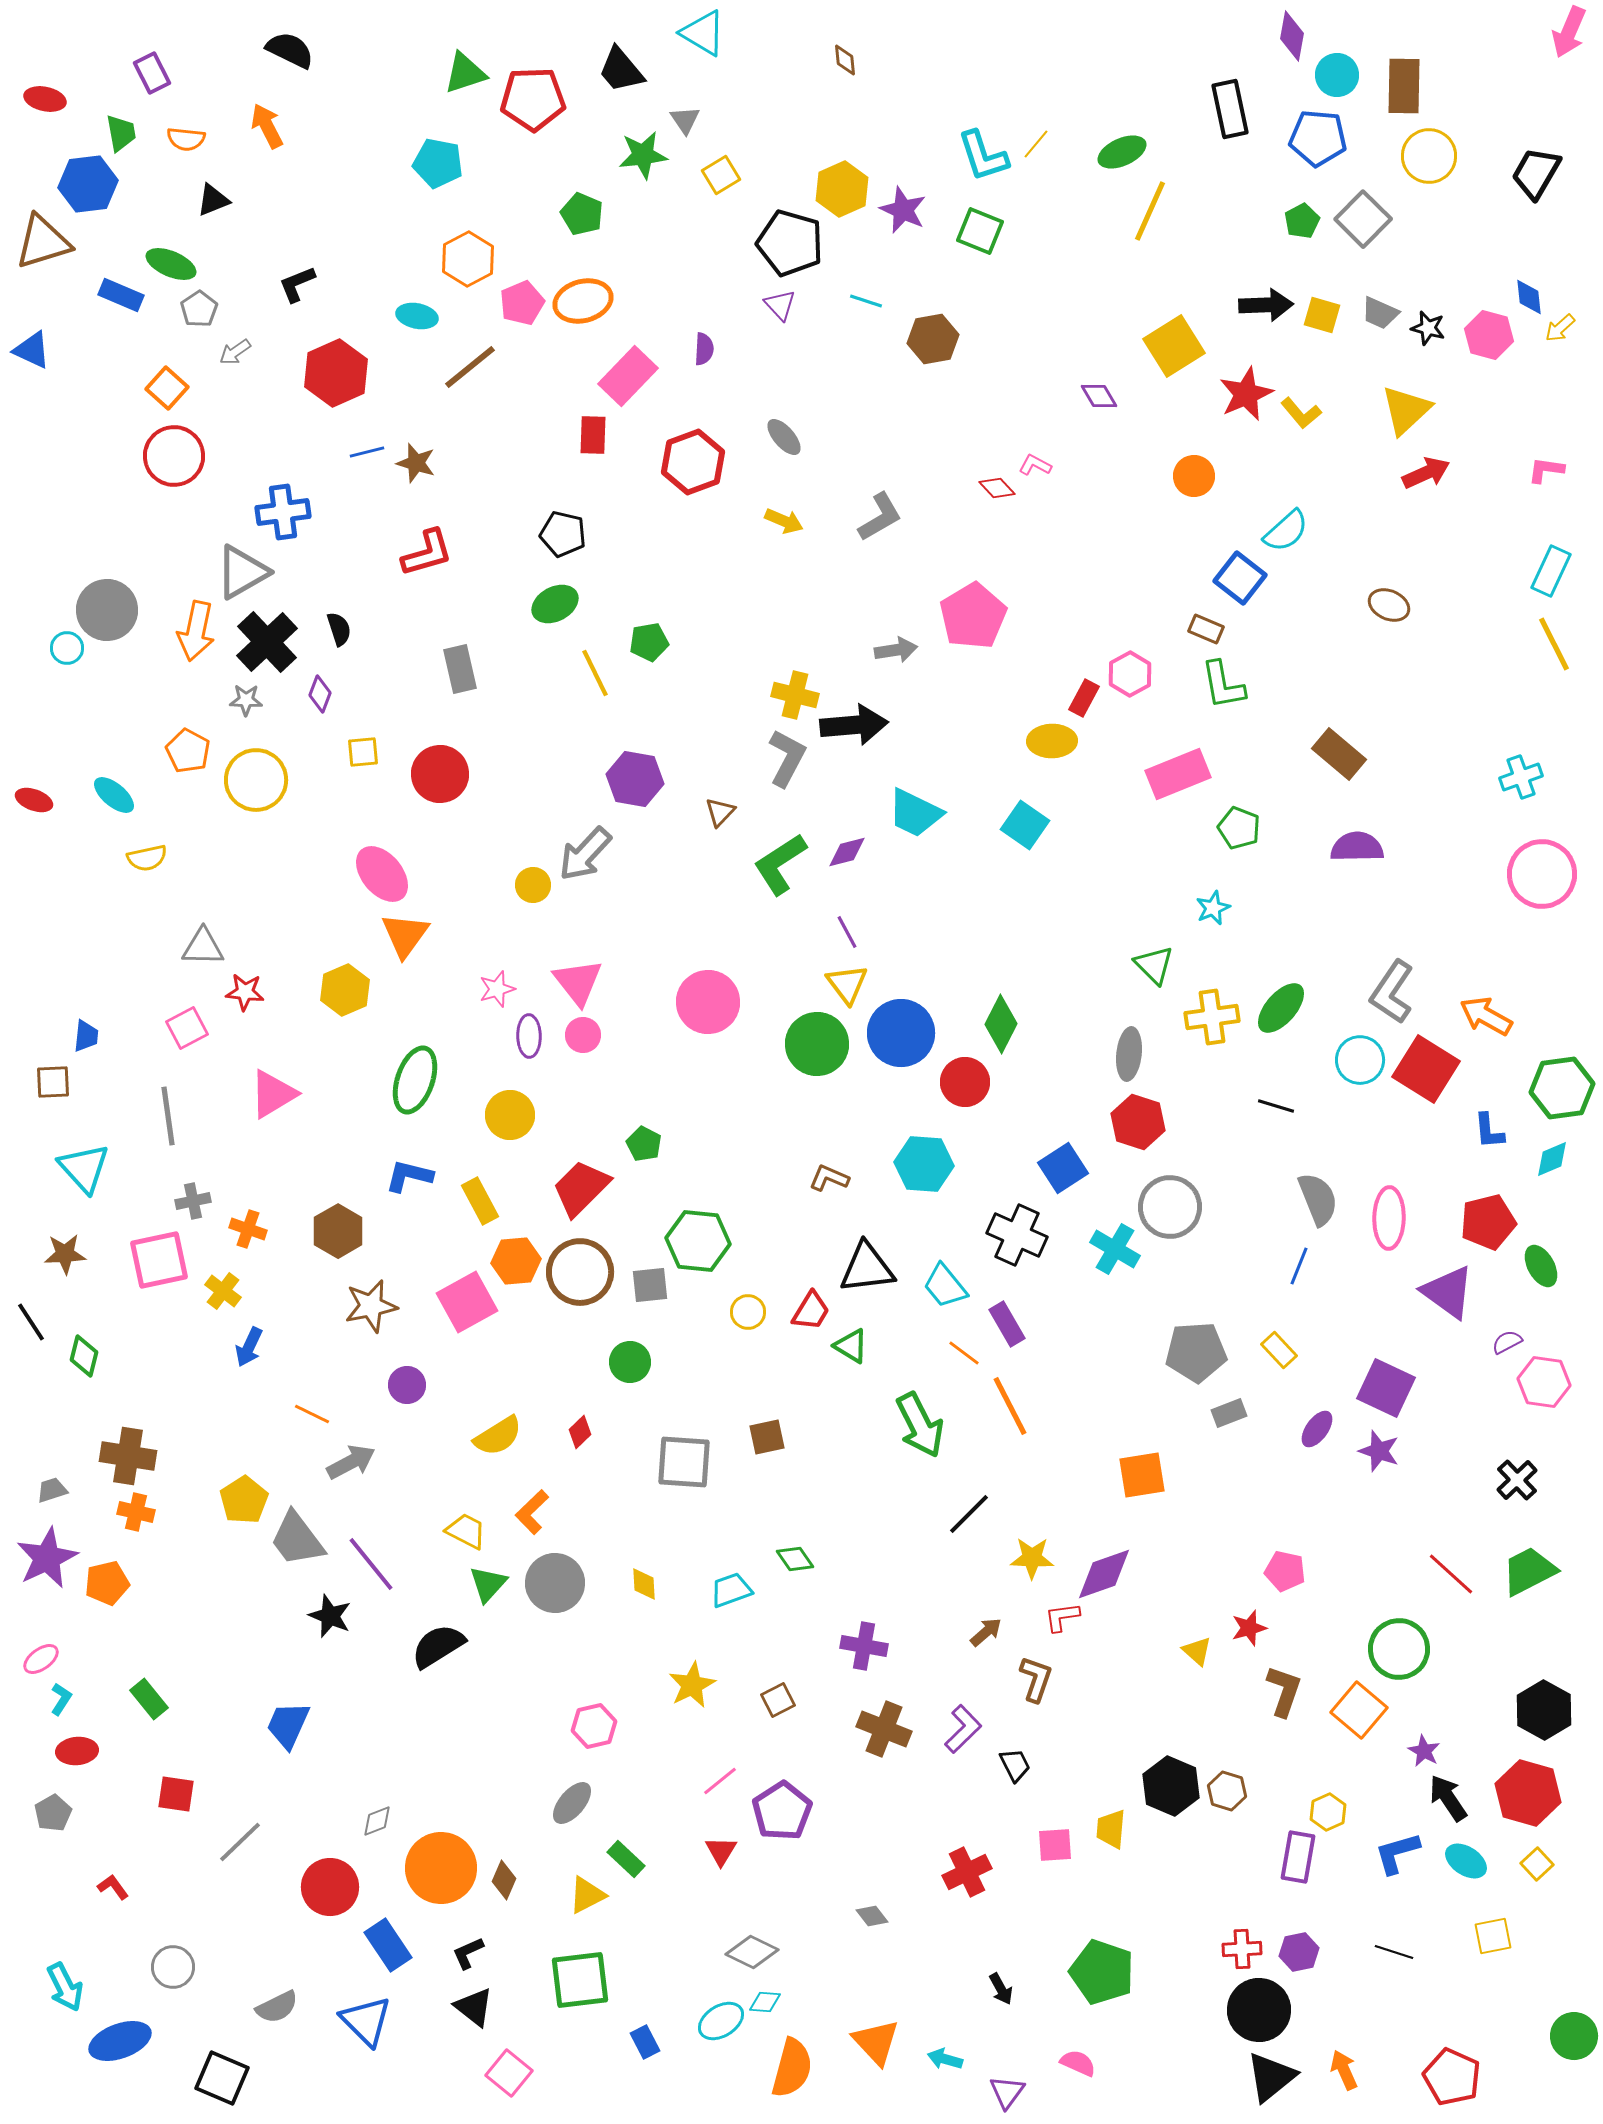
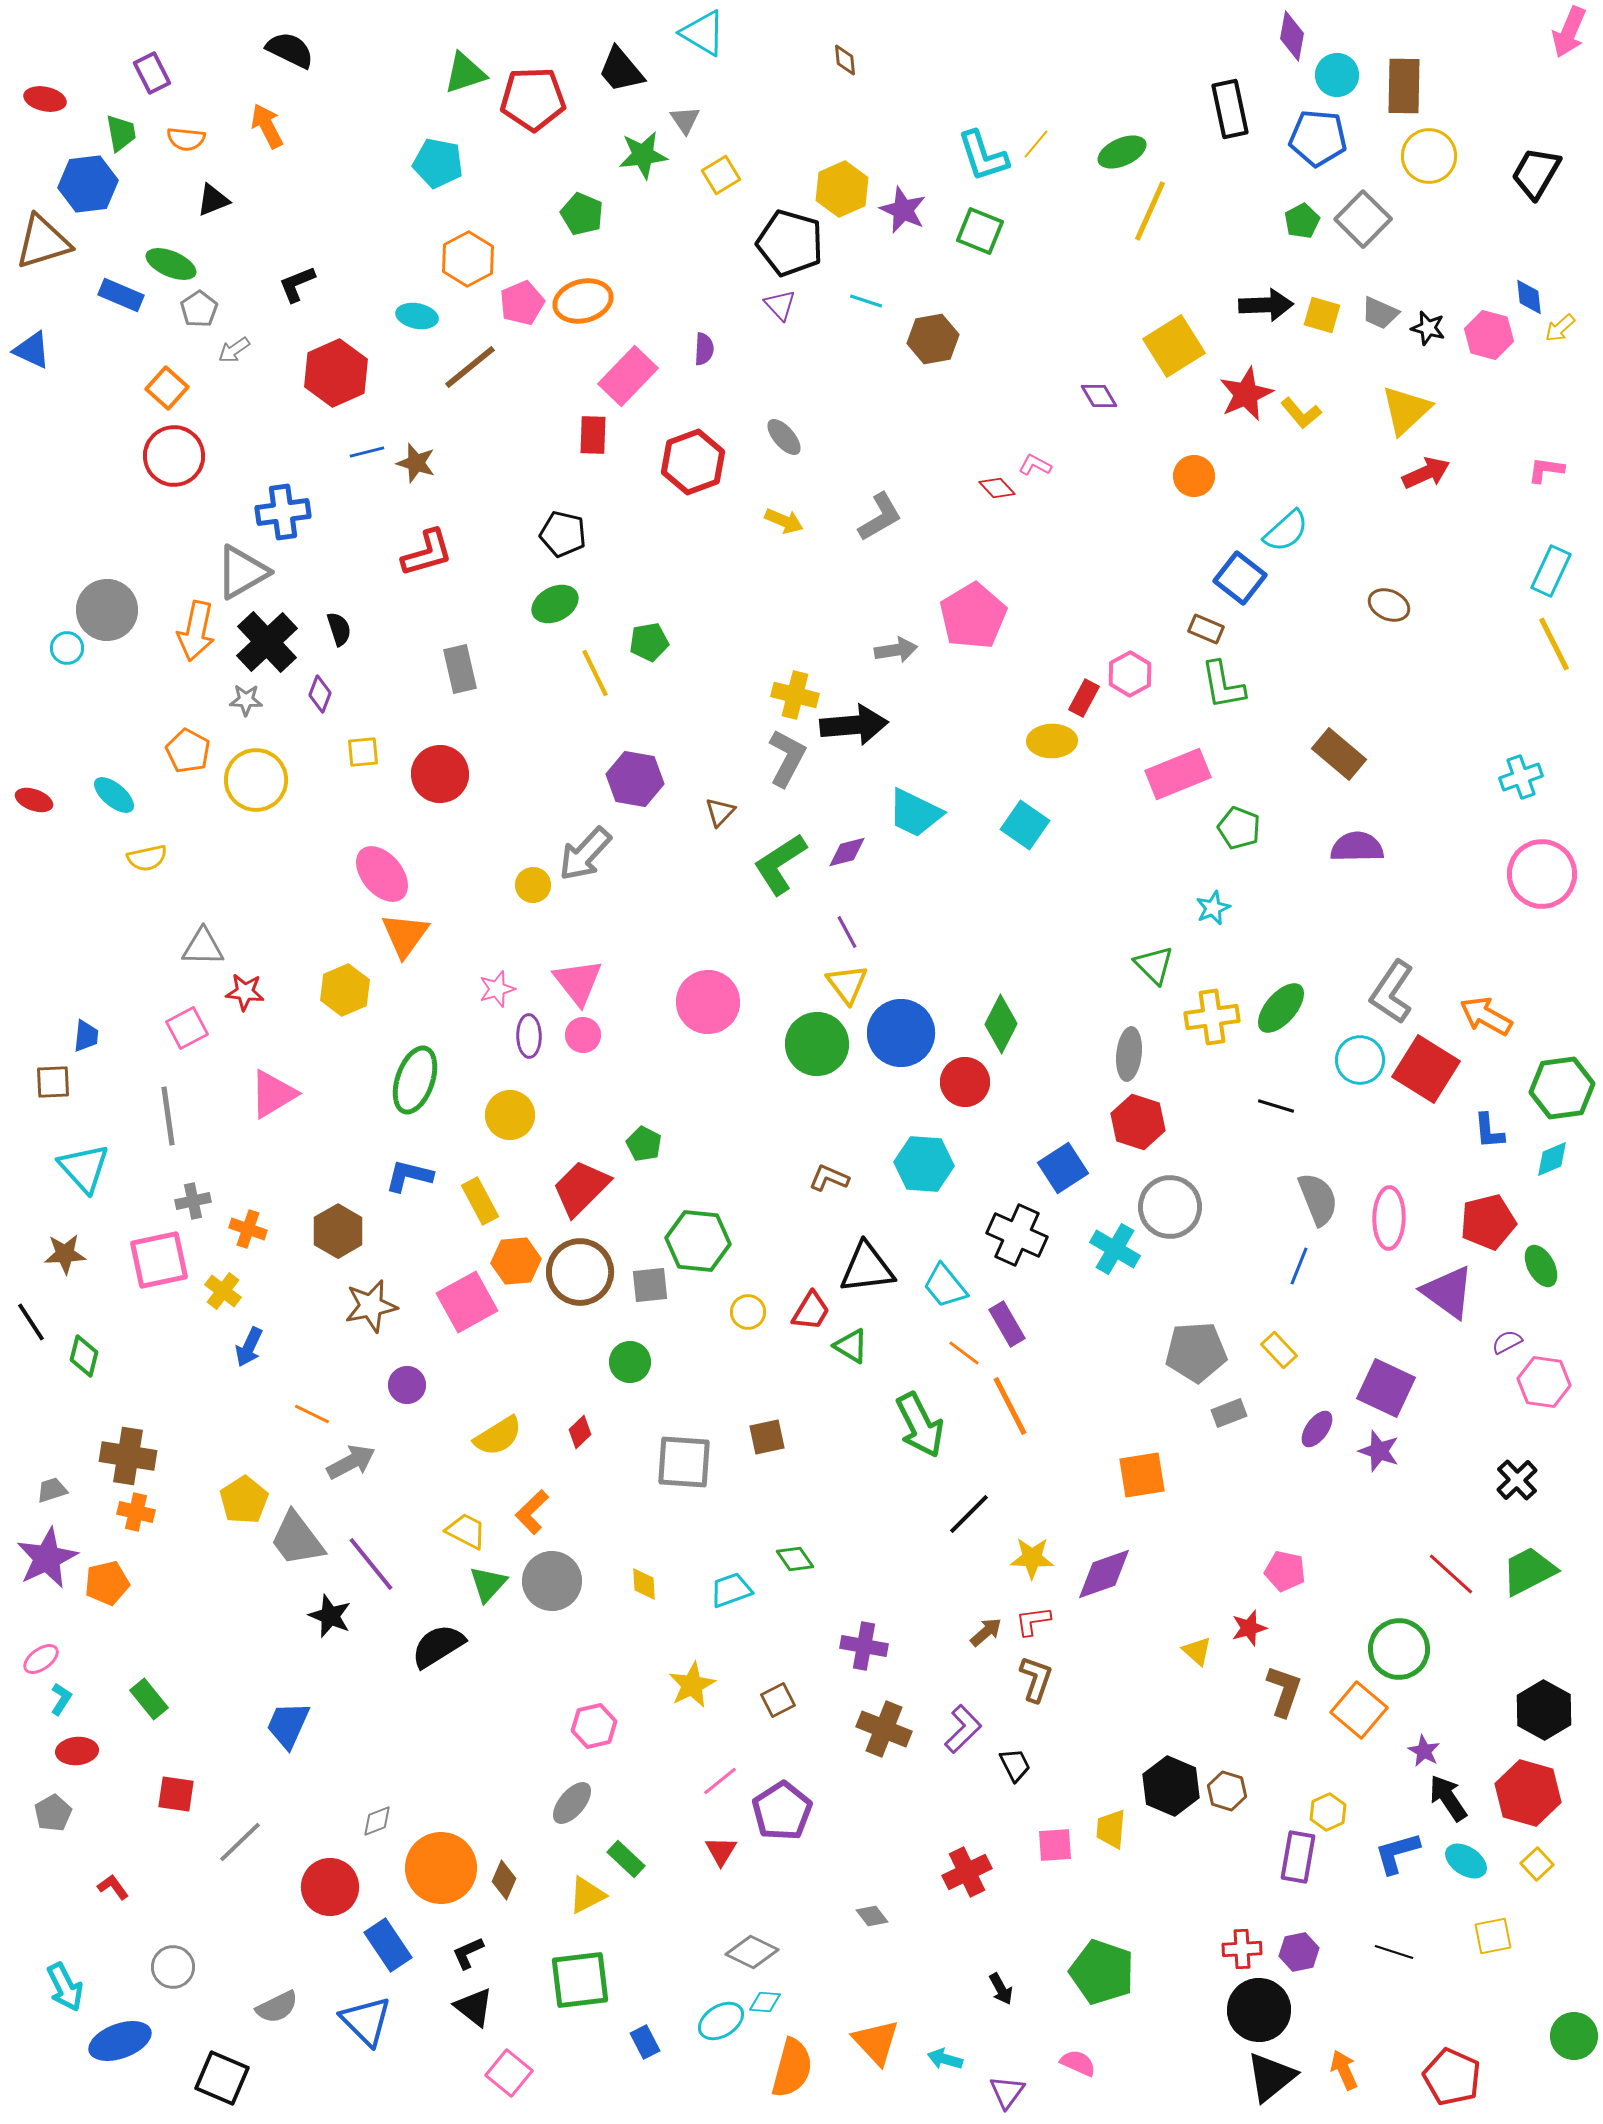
gray arrow at (235, 352): moved 1 px left, 2 px up
gray circle at (555, 1583): moved 3 px left, 2 px up
red L-shape at (1062, 1617): moved 29 px left, 4 px down
